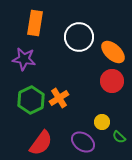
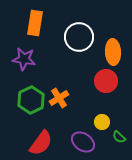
orange ellipse: rotated 45 degrees clockwise
red circle: moved 6 px left
